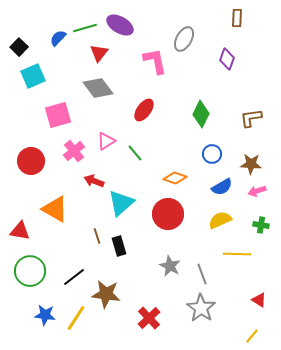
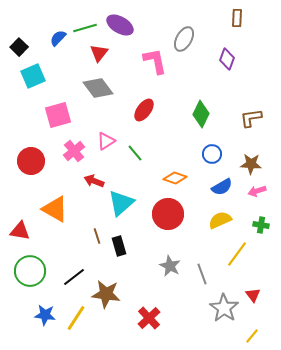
yellow line at (237, 254): rotated 56 degrees counterclockwise
red triangle at (259, 300): moved 6 px left, 5 px up; rotated 21 degrees clockwise
gray star at (201, 308): moved 23 px right
